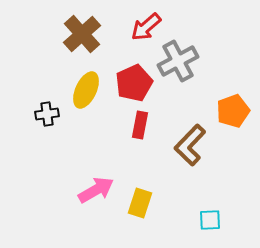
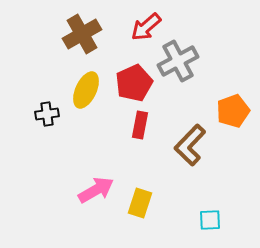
brown cross: rotated 12 degrees clockwise
